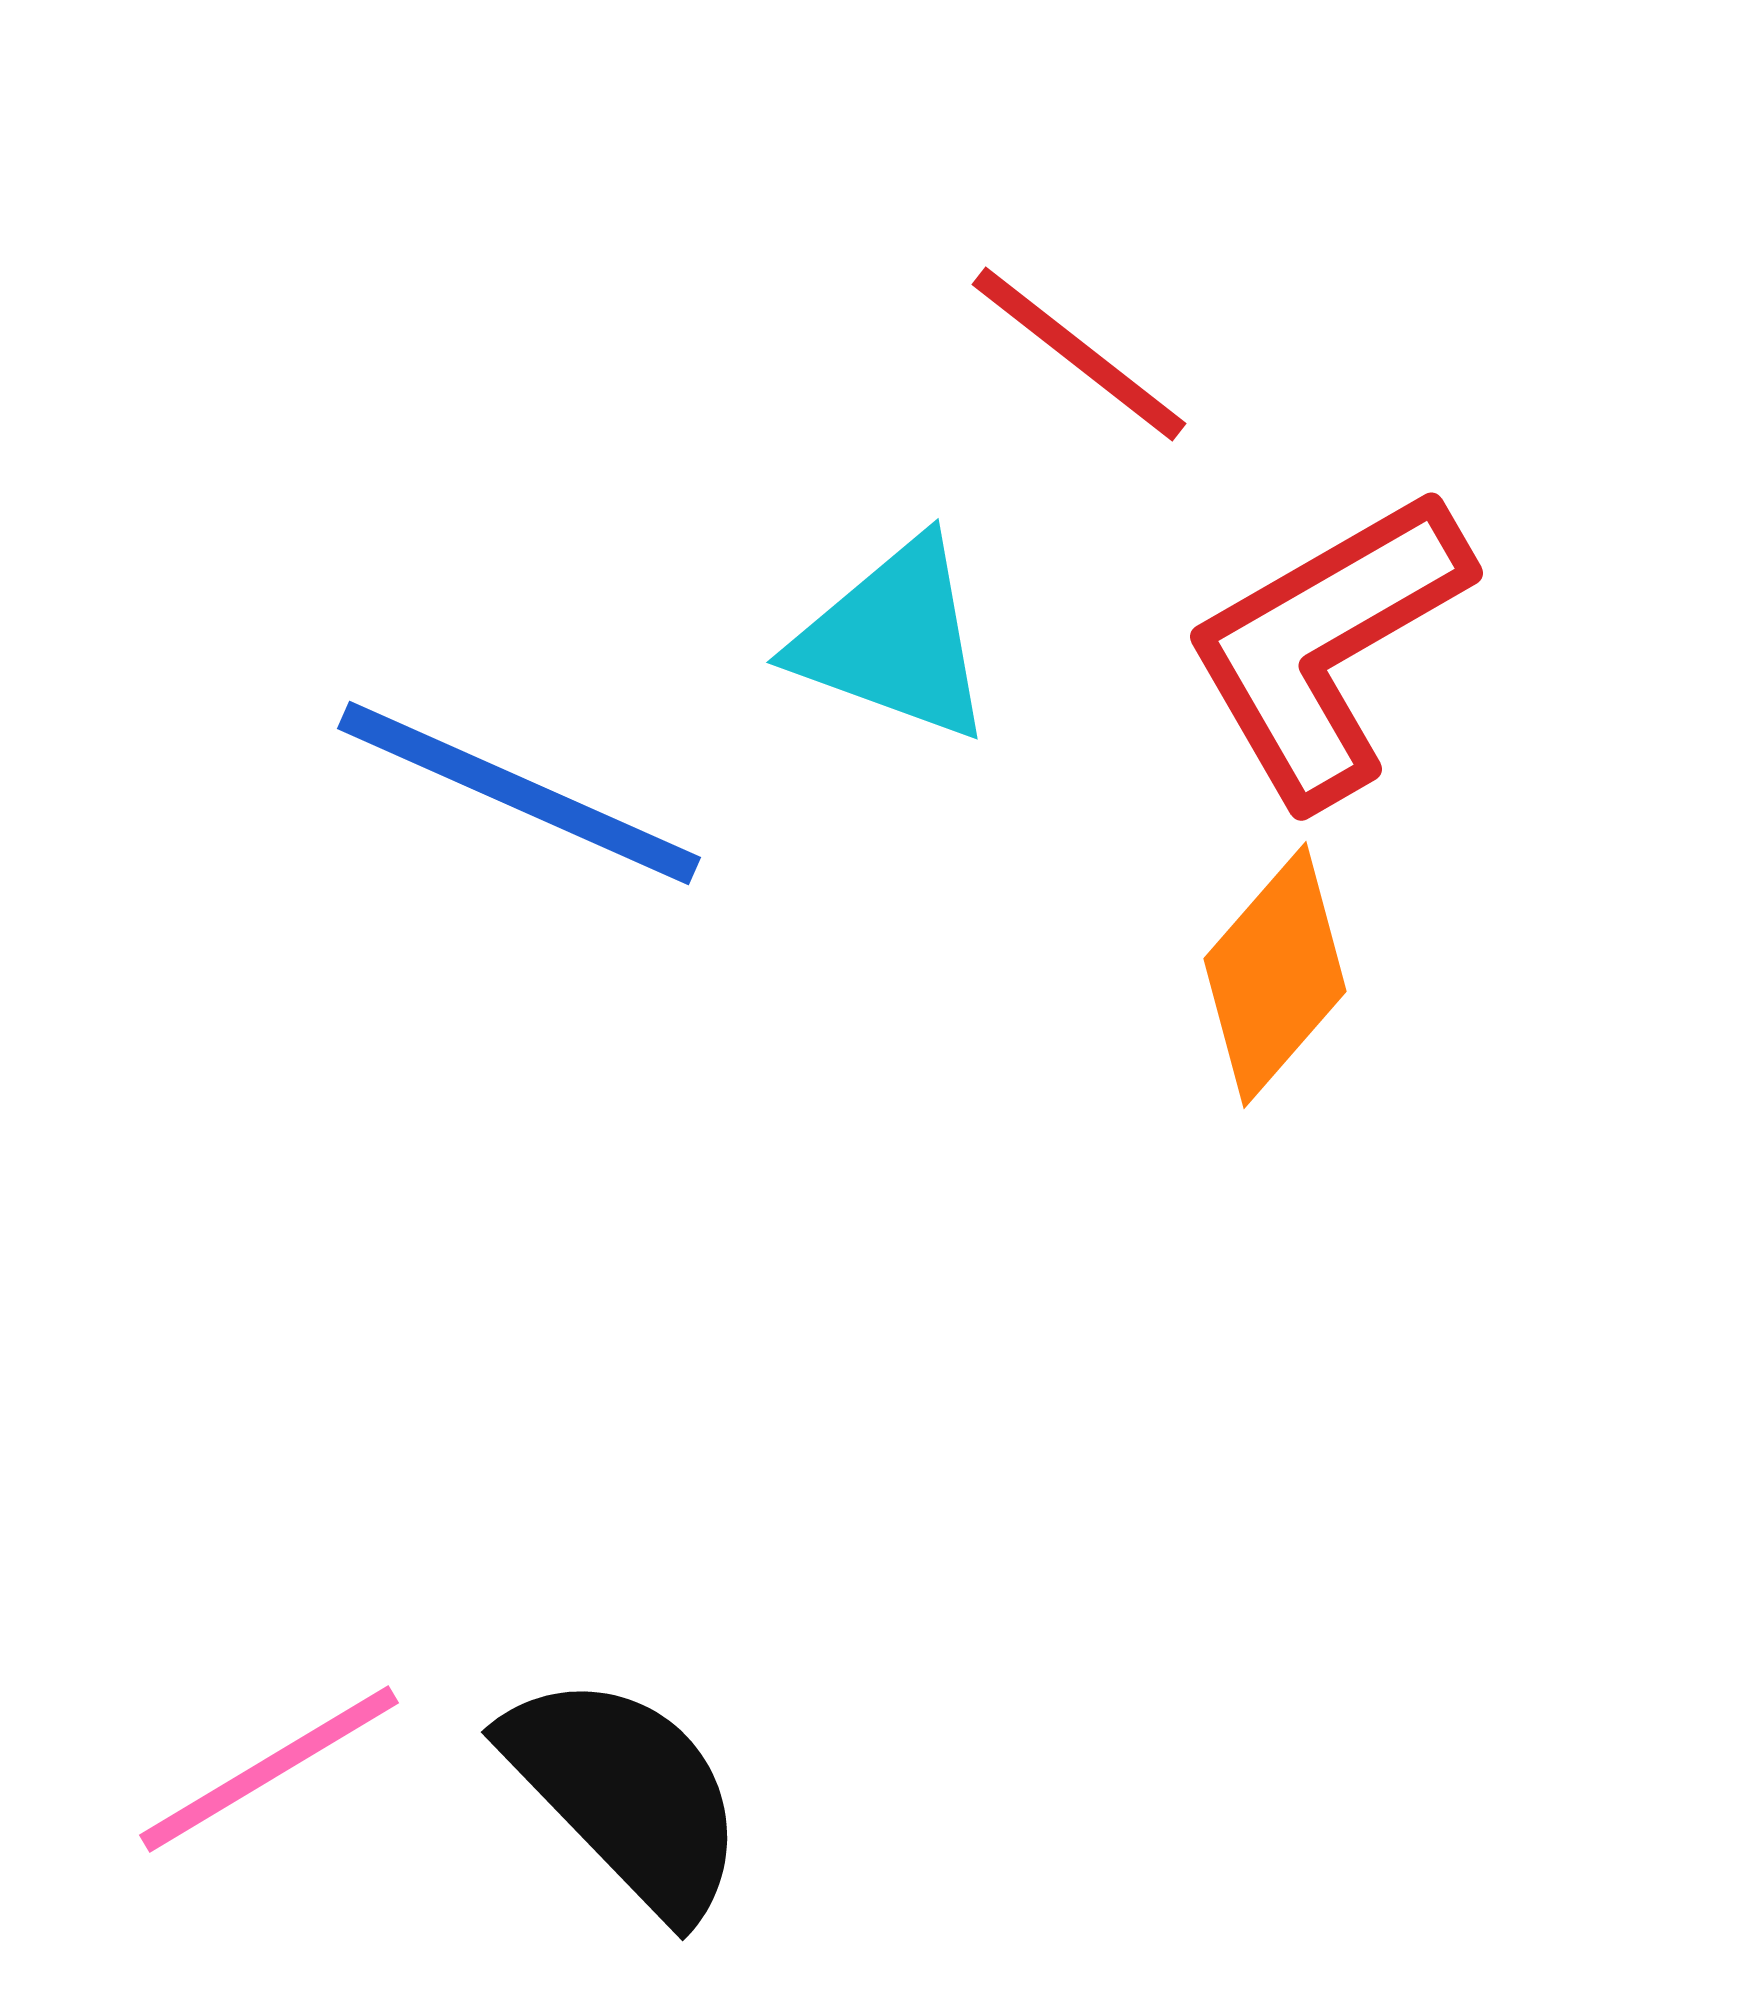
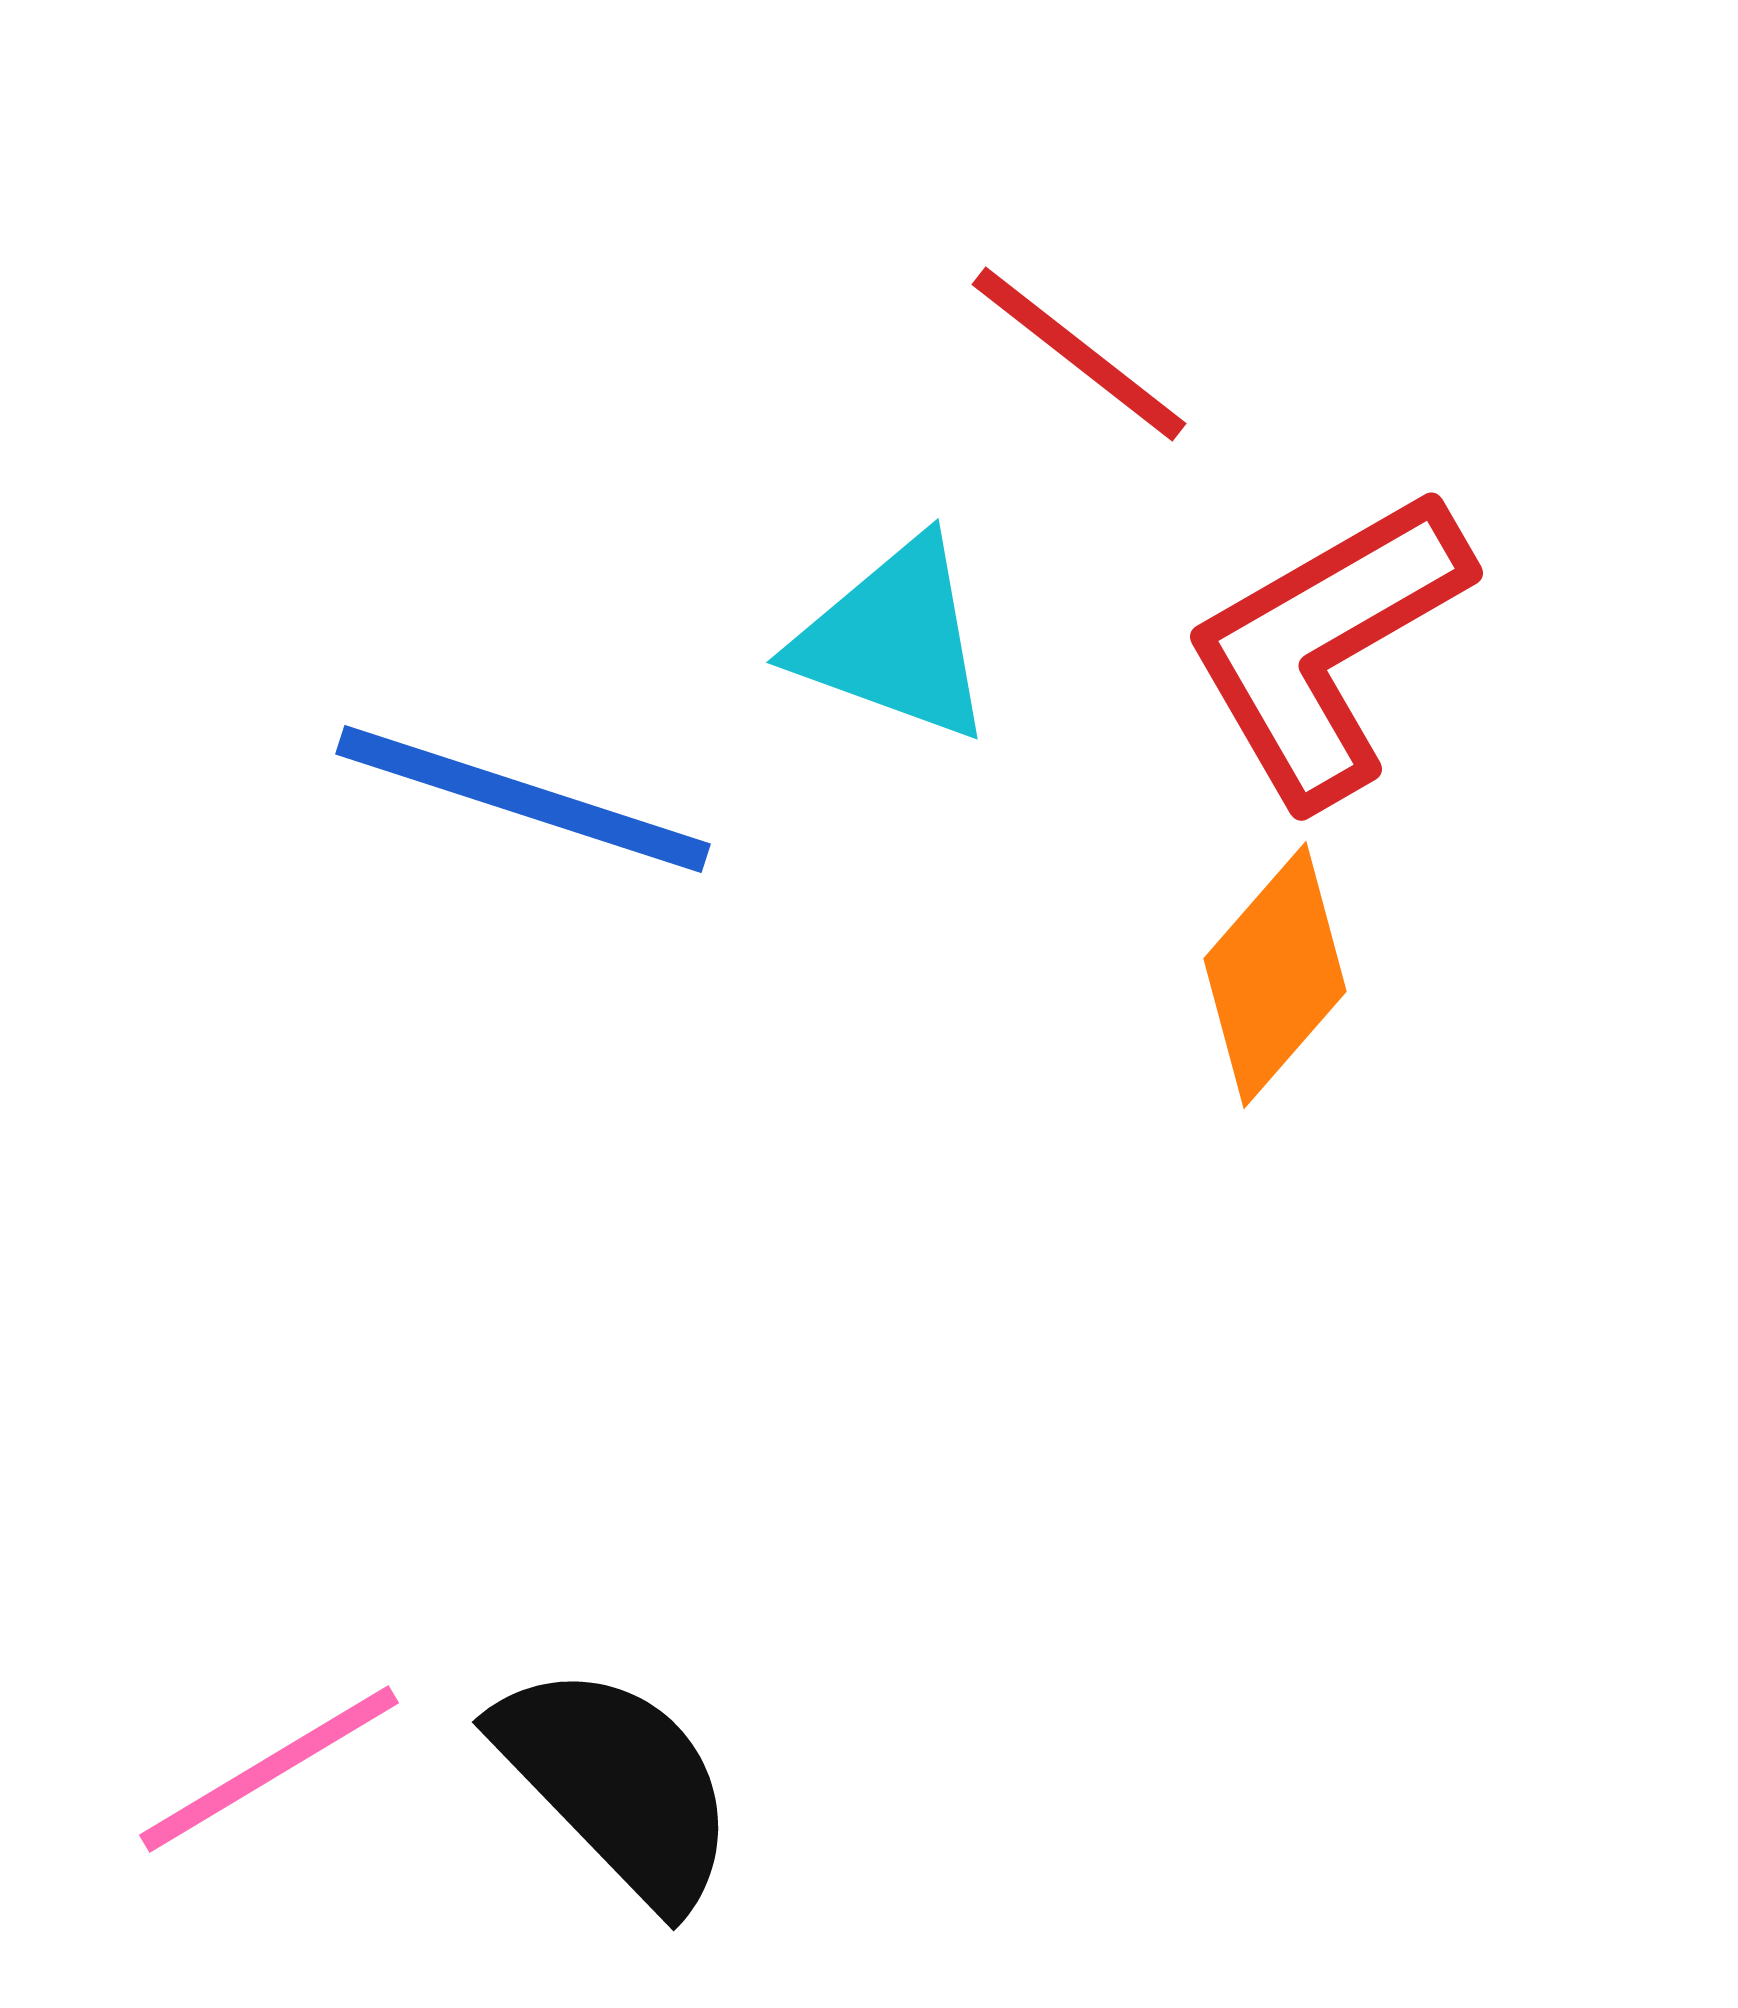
blue line: moved 4 px right, 6 px down; rotated 6 degrees counterclockwise
black semicircle: moved 9 px left, 10 px up
